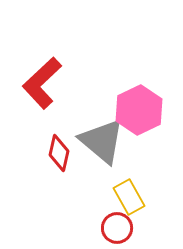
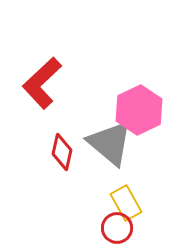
gray triangle: moved 8 px right, 2 px down
red diamond: moved 3 px right, 1 px up
yellow rectangle: moved 3 px left, 6 px down
